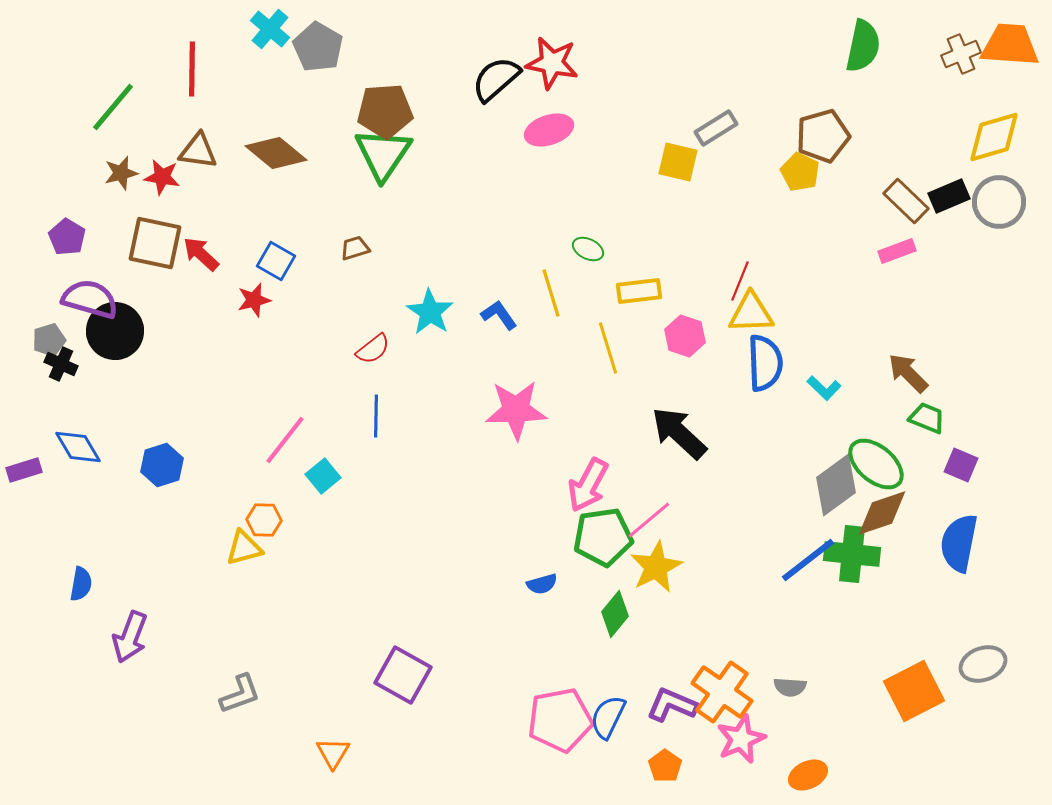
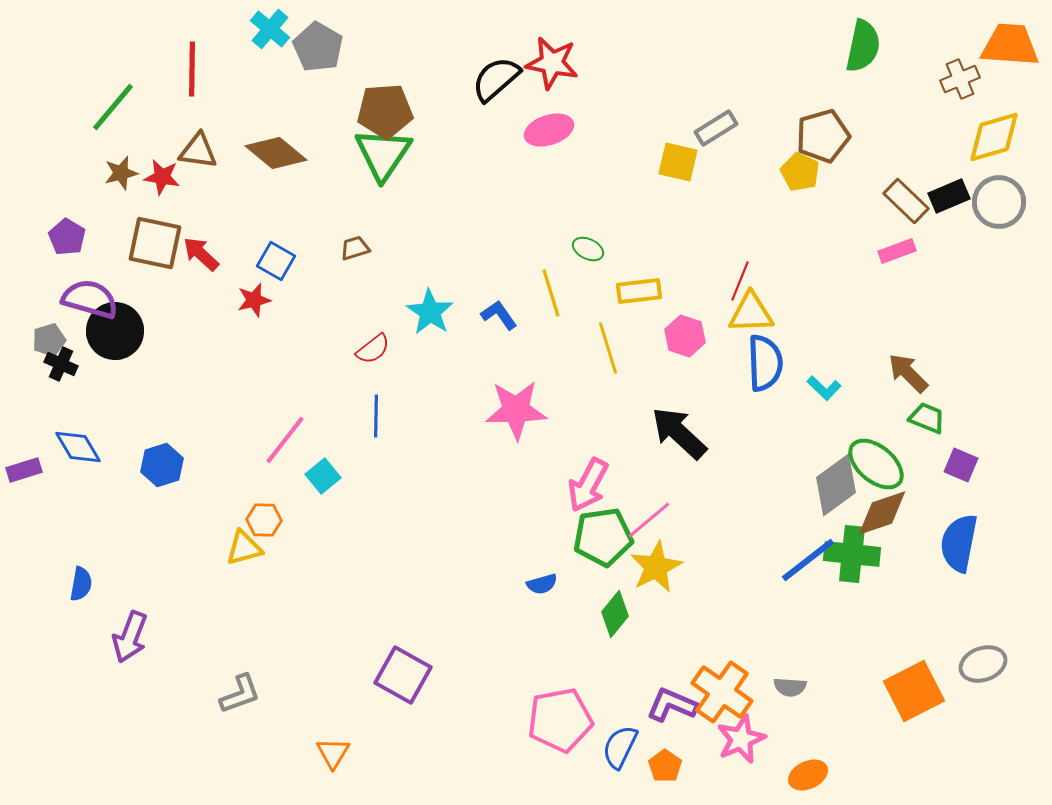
brown cross at (961, 54): moved 1 px left, 25 px down
blue semicircle at (608, 717): moved 12 px right, 30 px down
